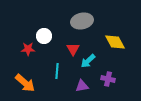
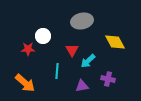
white circle: moved 1 px left
red triangle: moved 1 px left, 1 px down
